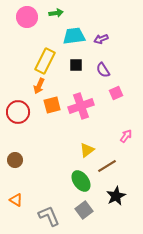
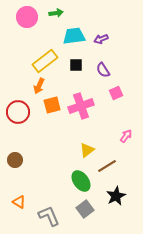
yellow rectangle: rotated 25 degrees clockwise
orange triangle: moved 3 px right, 2 px down
gray square: moved 1 px right, 1 px up
